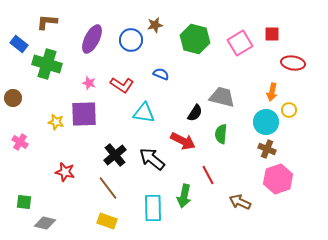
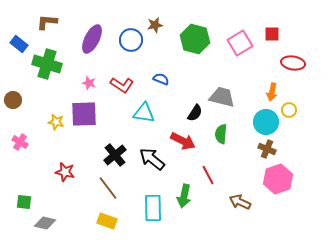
blue semicircle: moved 5 px down
brown circle: moved 2 px down
